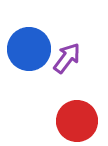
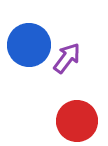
blue circle: moved 4 px up
